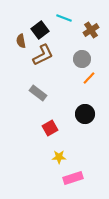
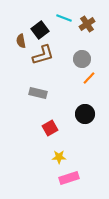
brown cross: moved 4 px left, 6 px up
brown L-shape: rotated 10 degrees clockwise
gray rectangle: rotated 24 degrees counterclockwise
pink rectangle: moved 4 px left
